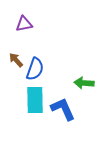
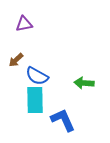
brown arrow: rotated 91 degrees counterclockwise
blue semicircle: moved 2 px right, 7 px down; rotated 100 degrees clockwise
blue L-shape: moved 11 px down
